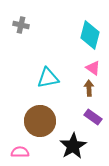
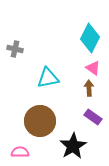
gray cross: moved 6 px left, 24 px down
cyan diamond: moved 3 px down; rotated 12 degrees clockwise
